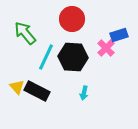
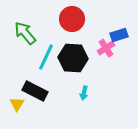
pink cross: rotated 12 degrees clockwise
black hexagon: moved 1 px down
yellow triangle: moved 17 px down; rotated 14 degrees clockwise
black rectangle: moved 2 px left
